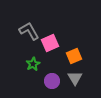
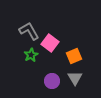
pink square: rotated 30 degrees counterclockwise
green star: moved 2 px left, 9 px up
